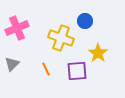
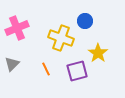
purple square: rotated 10 degrees counterclockwise
